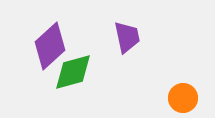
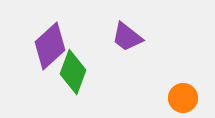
purple trapezoid: rotated 140 degrees clockwise
green diamond: rotated 54 degrees counterclockwise
